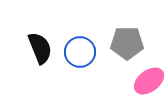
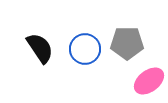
black semicircle: rotated 12 degrees counterclockwise
blue circle: moved 5 px right, 3 px up
